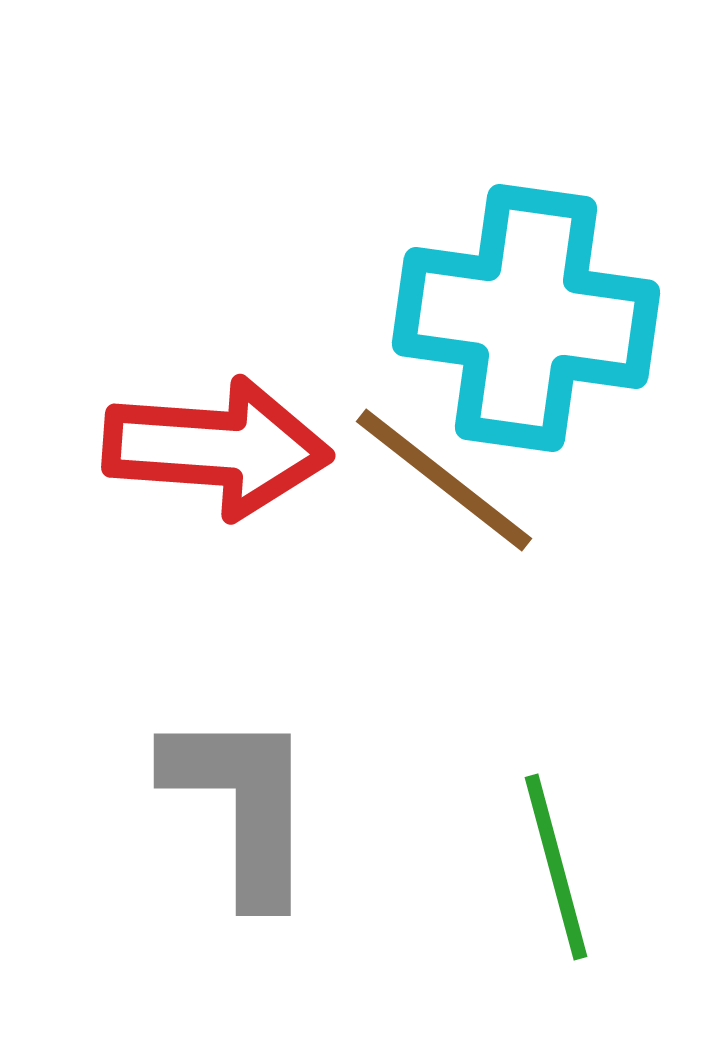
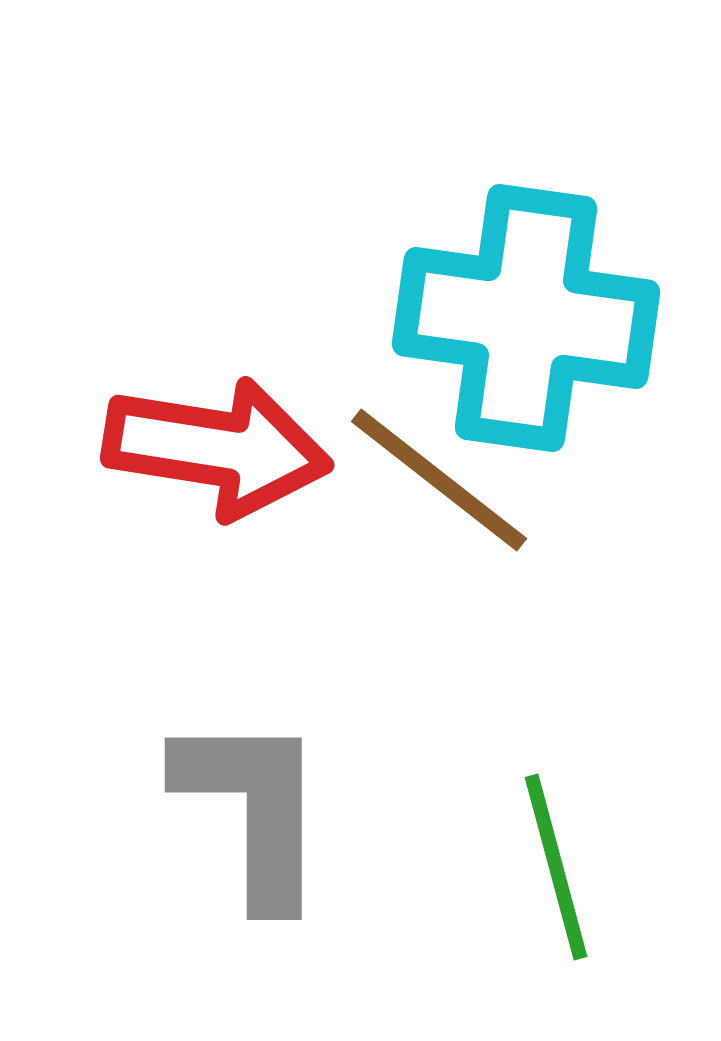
red arrow: rotated 5 degrees clockwise
brown line: moved 5 px left
gray L-shape: moved 11 px right, 4 px down
